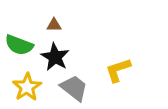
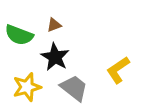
brown triangle: rotated 21 degrees counterclockwise
green semicircle: moved 10 px up
yellow L-shape: rotated 16 degrees counterclockwise
yellow star: rotated 16 degrees clockwise
